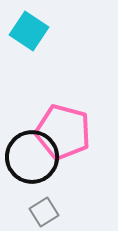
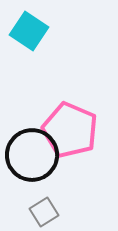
pink pentagon: moved 7 px right, 2 px up; rotated 8 degrees clockwise
black circle: moved 2 px up
